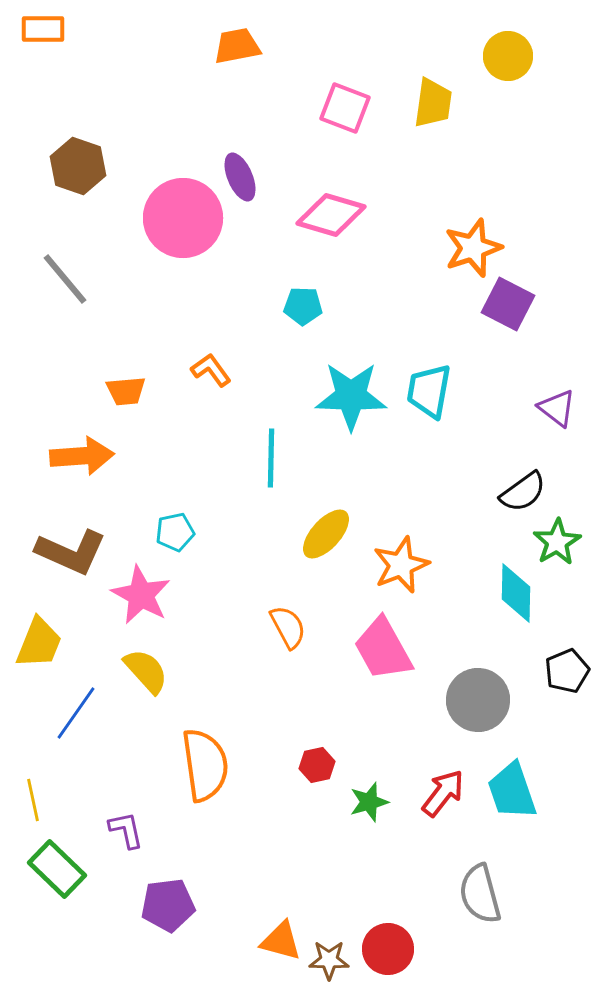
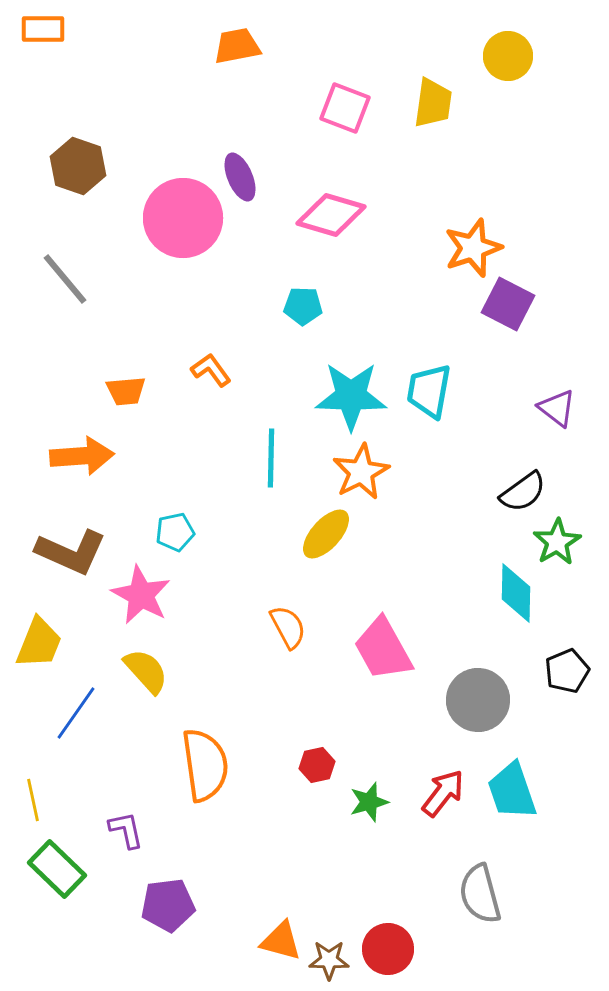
orange star at (401, 565): moved 40 px left, 93 px up; rotated 6 degrees counterclockwise
